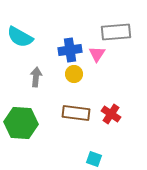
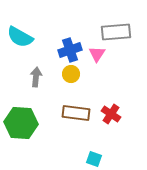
blue cross: rotated 10 degrees counterclockwise
yellow circle: moved 3 px left
